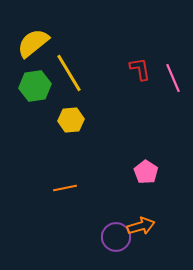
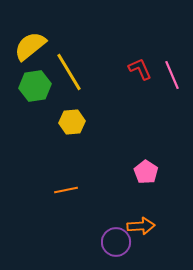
yellow semicircle: moved 3 px left, 3 px down
red L-shape: rotated 15 degrees counterclockwise
yellow line: moved 1 px up
pink line: moved 1 px left, 3 px up
yellow hexagon: moved 1 px right, 2 px down
orange line: moved 1 px right, 2 px down
orange arrow: rotated 12 degrees clockwise
purple circle: moved 5 px down
